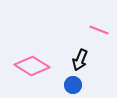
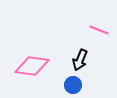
pink diamond: rotated 24 degrees counterclockwise
